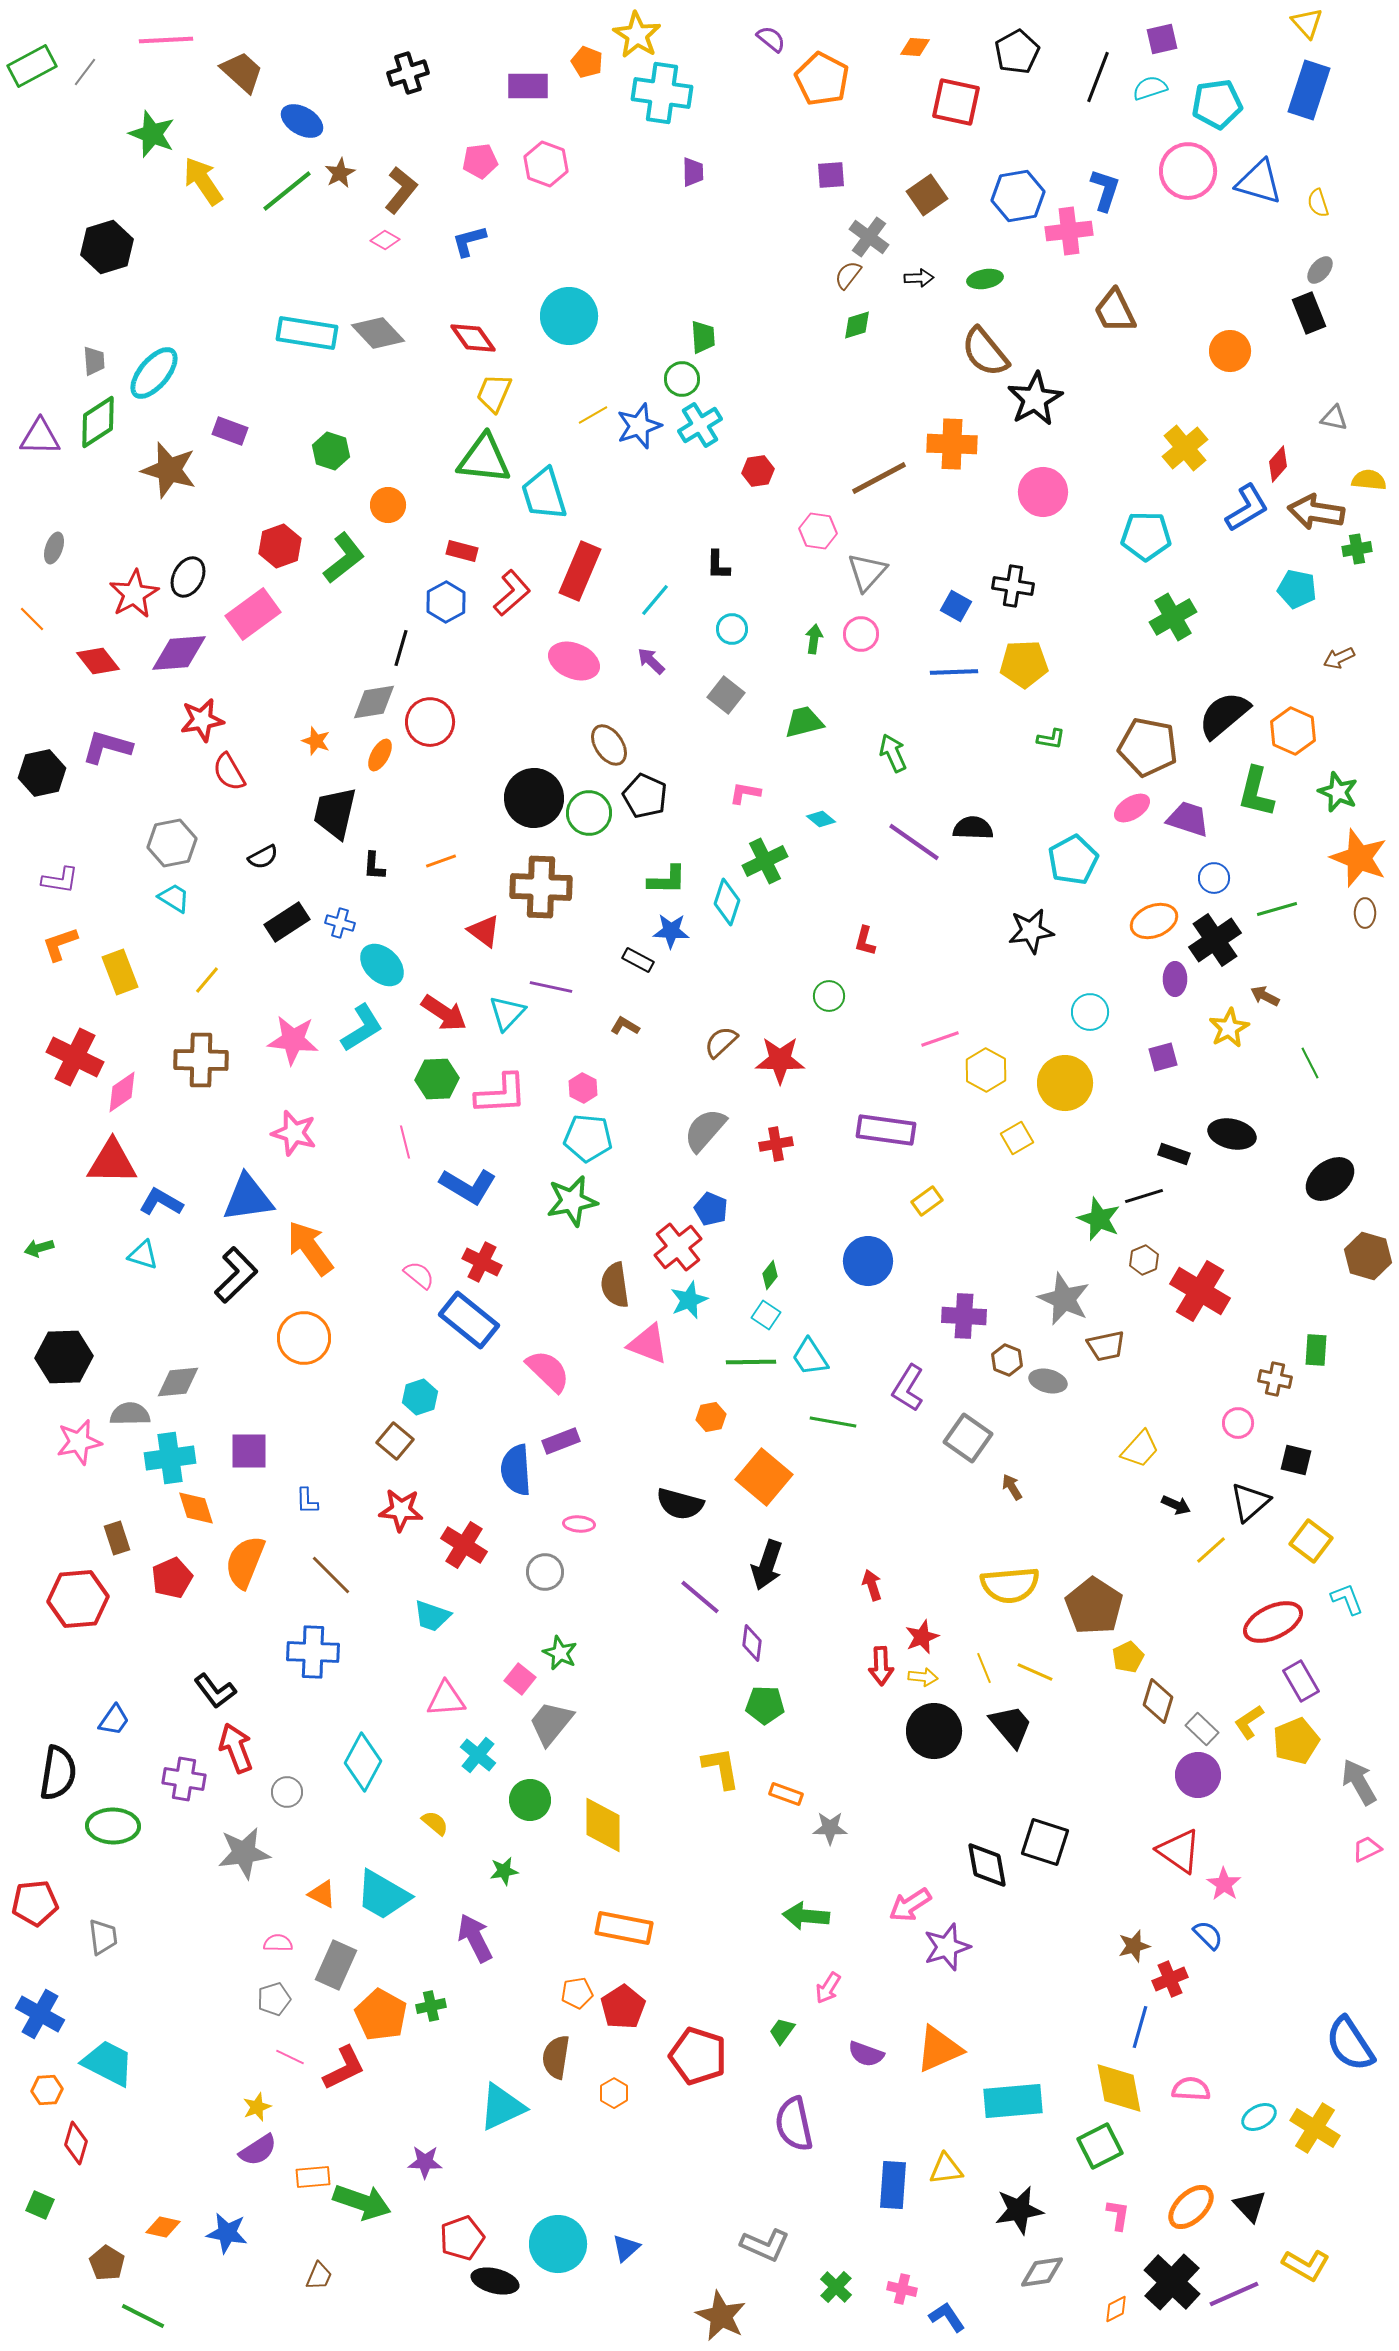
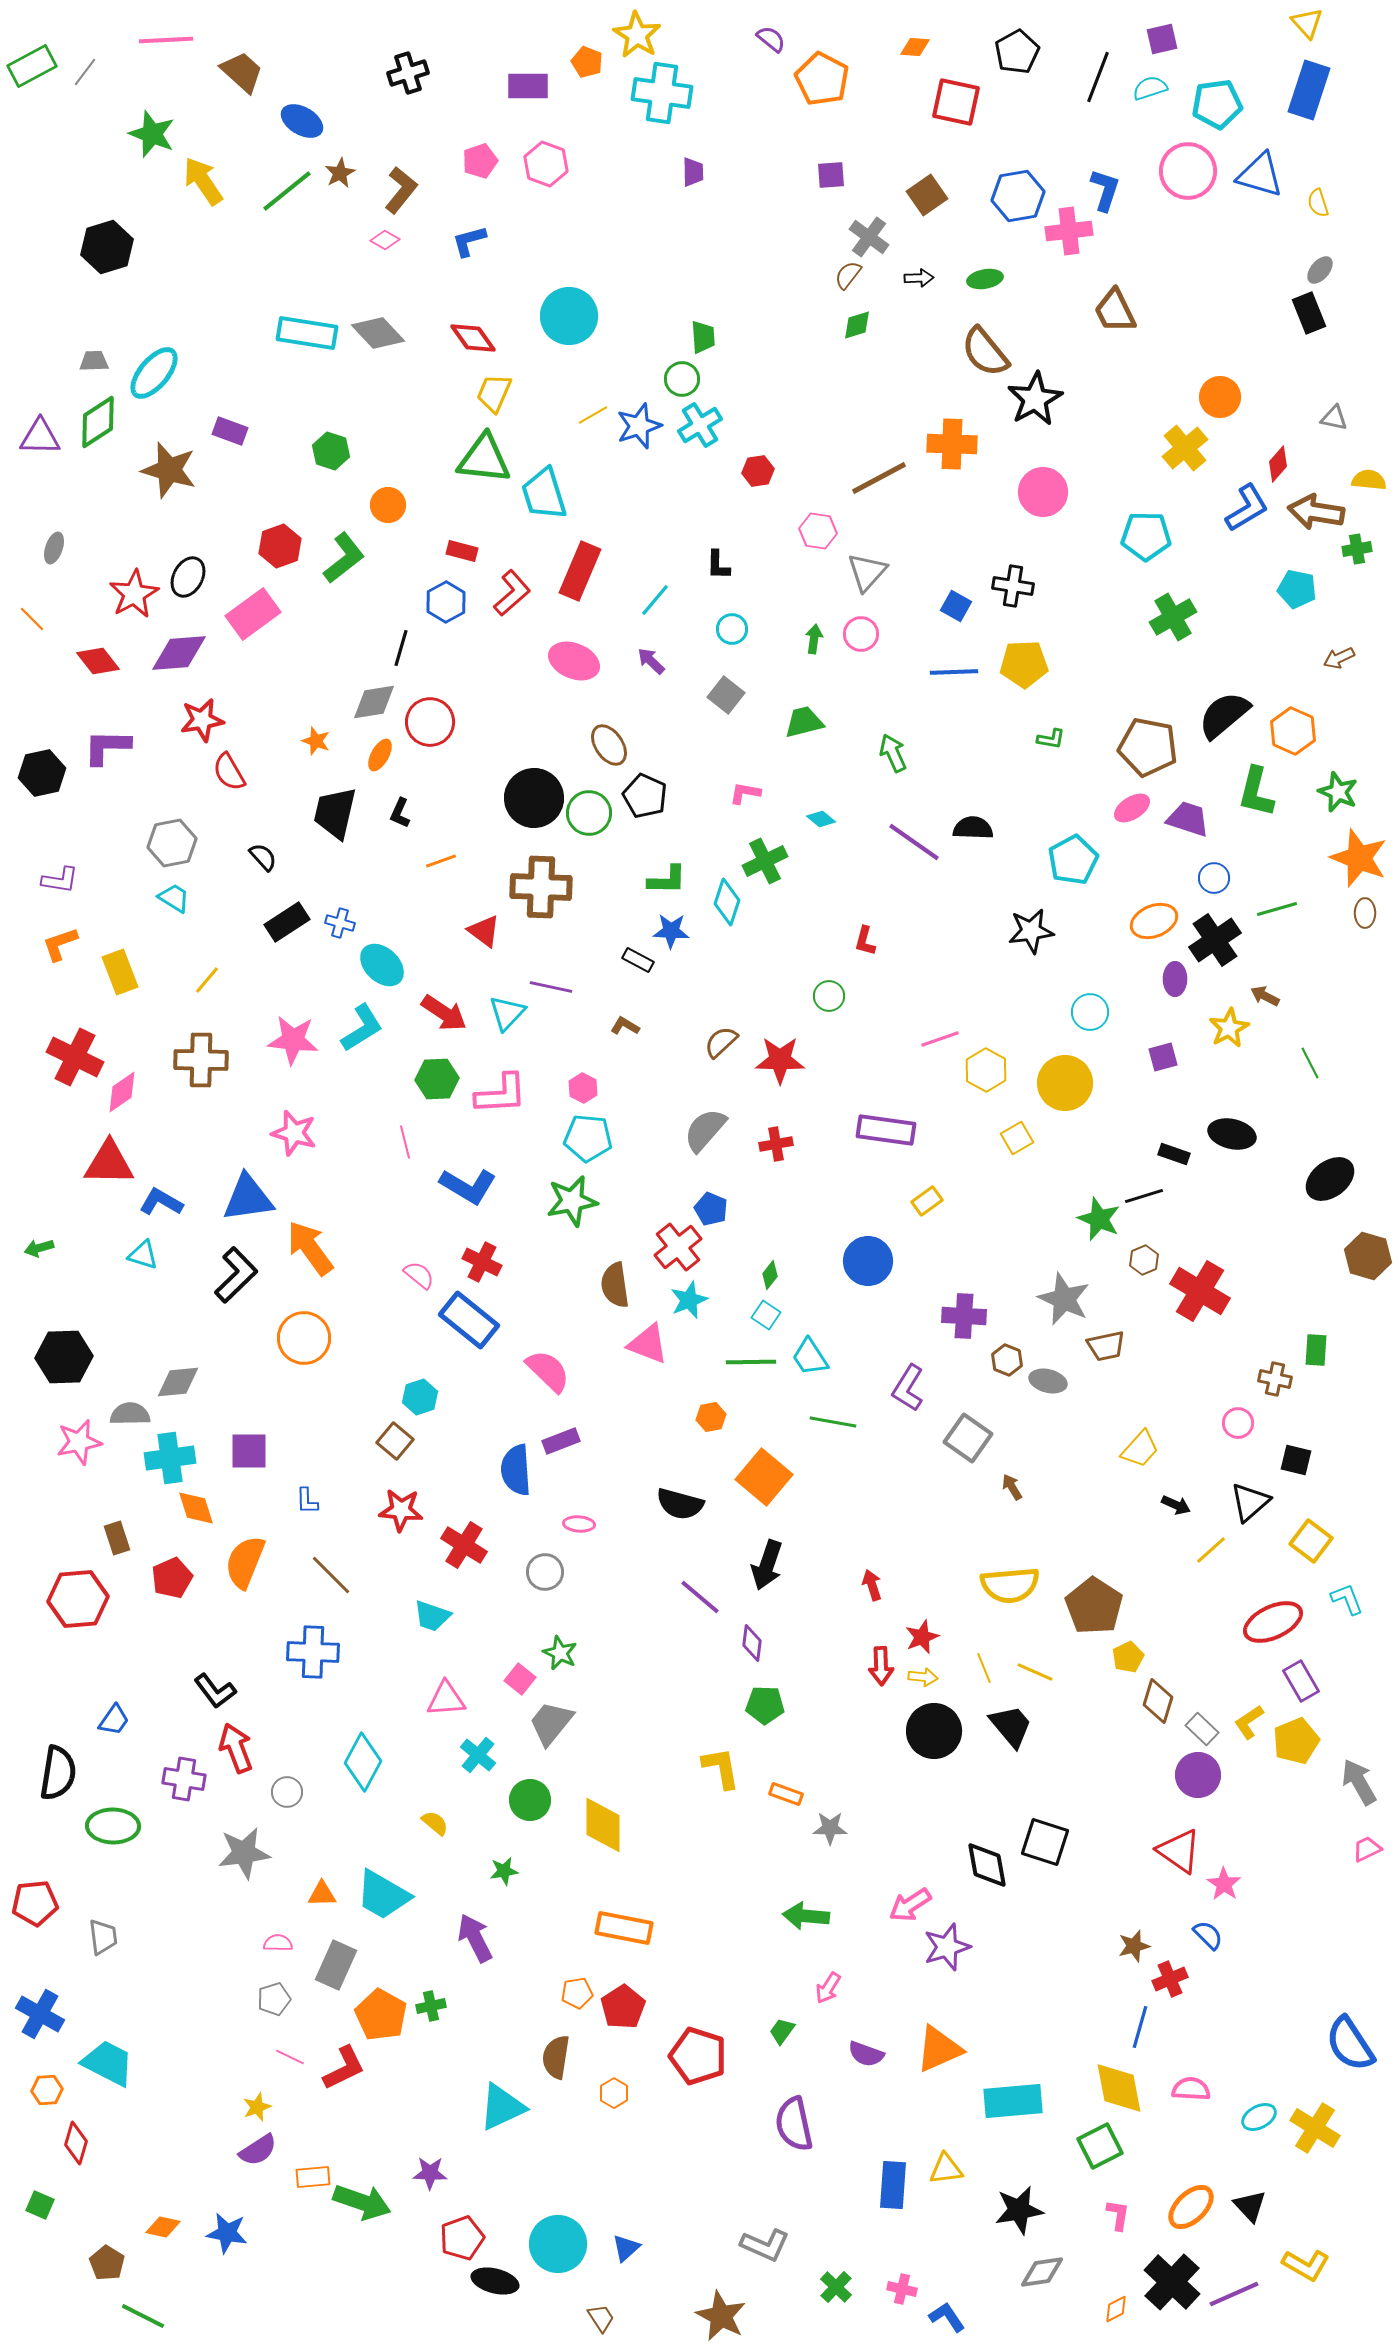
pink pentagon at (480, 161): rotated 12 degrees counterclockwise
blue triangle at (1259, 182): moved 1 px right, 7 px up
orange circle at (1230, 351): moved 10 px left, 46 px down
gray trapezoid at (94, 361): rotated 88 degrees counterclockwise
purple L-shape at (107, 747): rotated 15 degrees counterclockwise
black semicircle at (263, 857): rotated 104 degrees counterclockwise
black L-shape at (374, 866): moved 26 px right, 53 px up; rotated 20 degrees clockwise
red triangle at (112, 1162): moved 3 px left, 1 px down
orange triangle at (322, 1894): rotated 28 degrees counterclockwise
purple star at (425, 2162): moved 5 px right, 11 px down
brown trapezoid at (319, 2276): moved 282 px right, 42 px down; rotated 56 degrees counterclockwise
